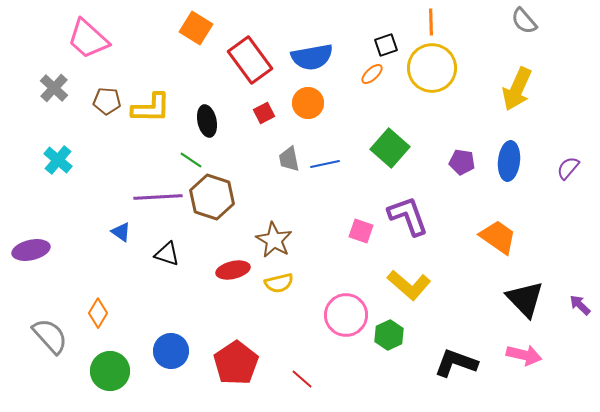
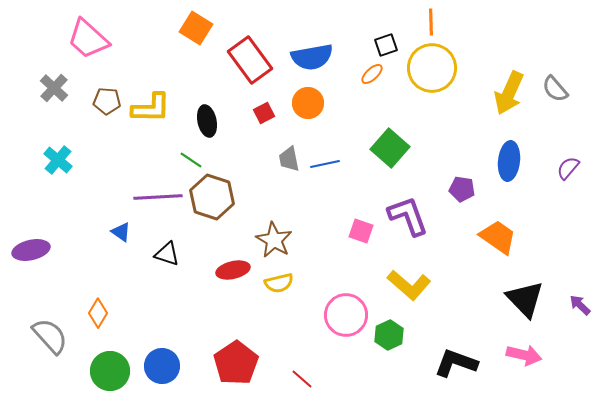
gray semicircle at (524, 21): moved 31 px right, 68 px down
yellow arrow at (517, 89): moved 8 px left, 4 px down
purple pentagon at (462, 162): moved 27 px down
blue circle at (171, 351): moved 9 px left, 15 px down
